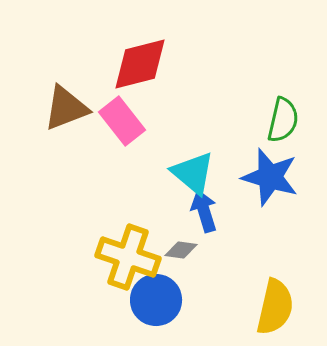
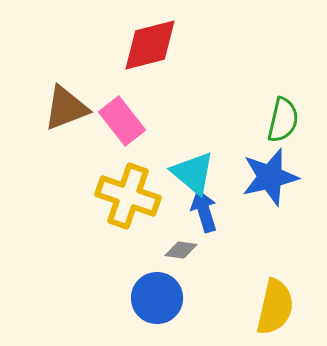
red diamond: moved 10 px right, 19 px up
blue star: rotated 30 degrees counterclockwise
yellow cross: moved 61 px up
blue circle: moved 1 px right, 2 px up
